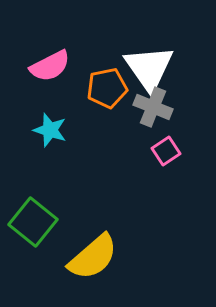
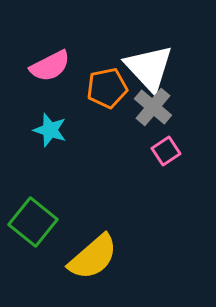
white triangle: rotated 8 degrees counterclockwise
gray cross: rotated 18 degrees clockwise
